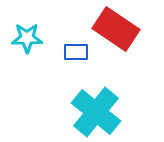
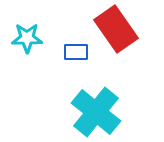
red rectangle: rotated 21 degrees clockwise
